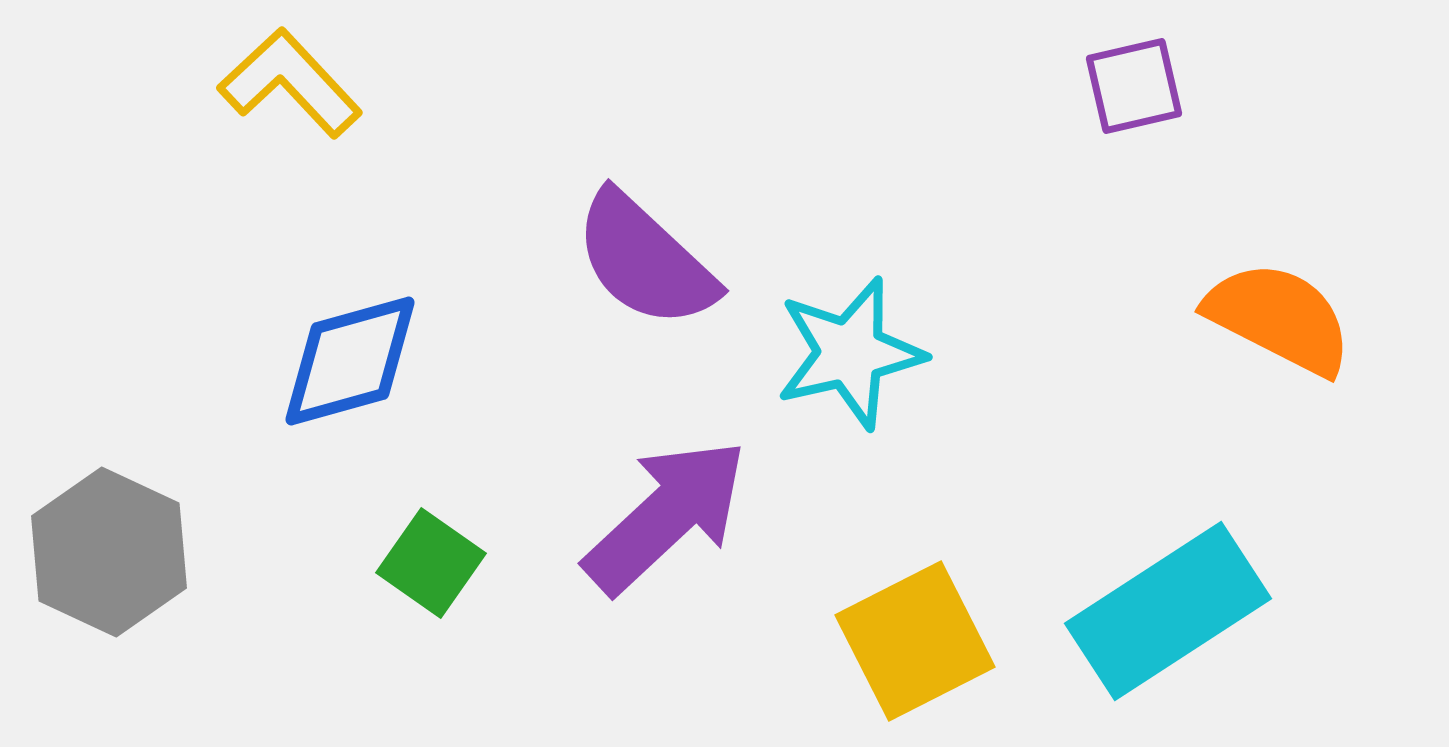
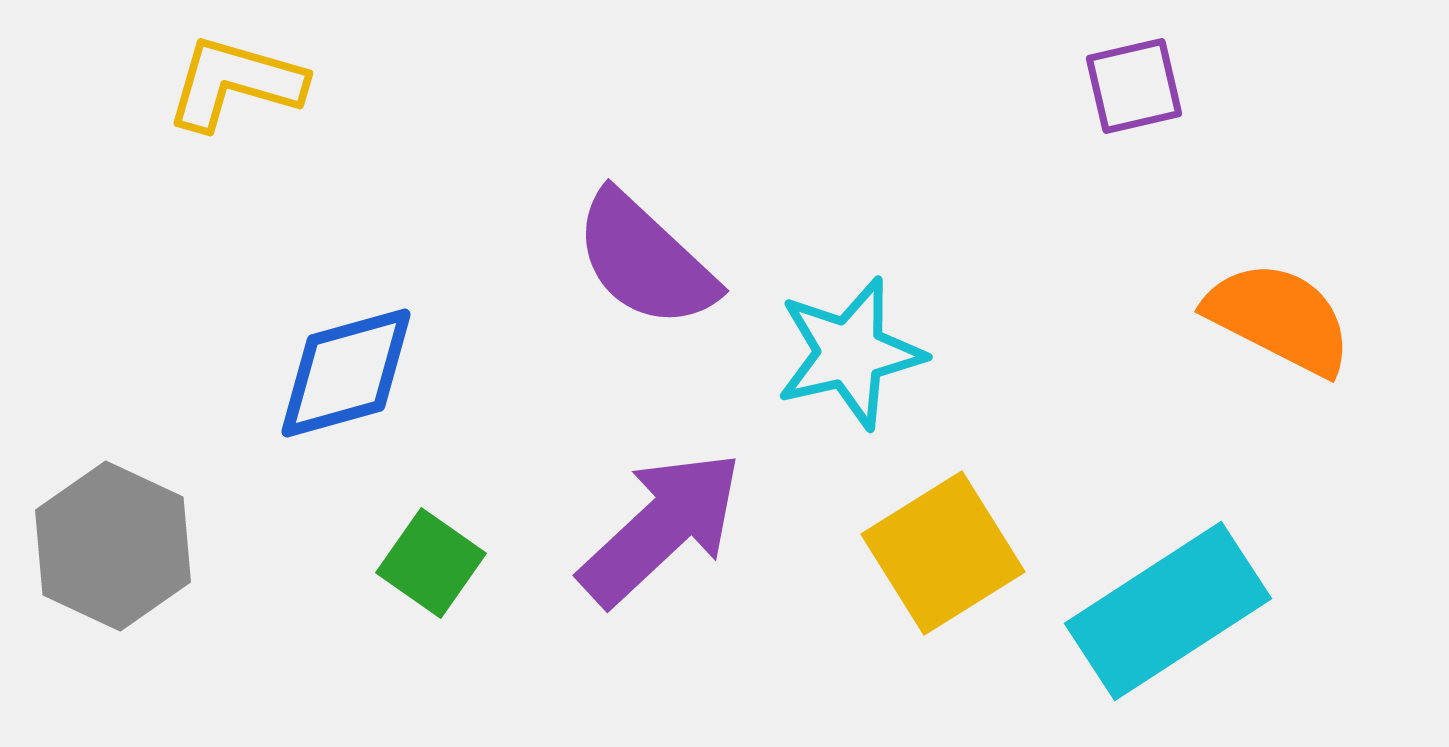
yellow L-shape: moved 55 px left; rotated 31 degrees counterclockwise
blue diamond: moved 4 px left, 12 px down
purple arrow: moved 5 px left, 12 px down
gray hexagon: moved 4 px right, 6 px up
yellow square: moved 28 px right, 88 px up; rotated 5 degrees counterclockwise
